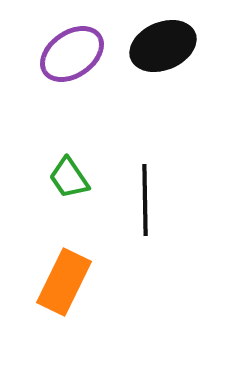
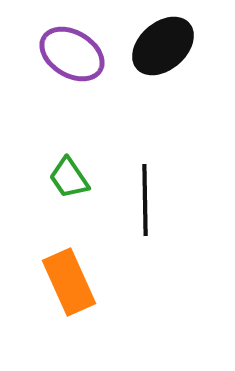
black ellipse: rotated 18 degrees counterclockwise
purple ellipse: rotated 66 degrees clockwise
orange rectangle: moved 5 px right; rotated 50 degrees counterclockwise
